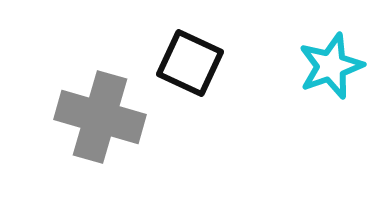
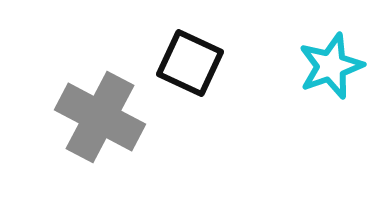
gray cross: rotated 12 degrees clockwise
